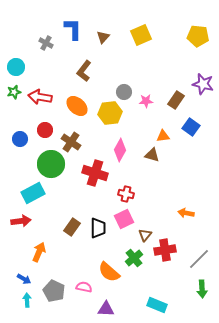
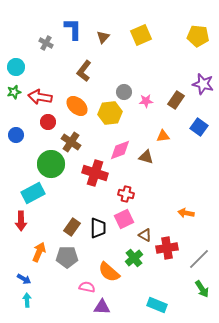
blue square at (191, 127): moved 8 px right
red circle at (45, 130): moved 3 px right, 8 px up
blue circle at (20, 139): moved 4 px left, 4 px up
pink diamond at (120, 150): rotated 40 degrees clockwise
brown triangle at (152, 155): moved 6 px left, 2 px down
red arrow at (21, 221): rotated 96 degrees clockwise
brown triangle at (145, 235): rotated 40 degrees counterclockwise
red cross at (165, 250): moved 2 px right, 2 px up
pink semicircle at (84, 287): moved 3 px right
green arrow at (202, 289): rotated 30 degrees counterclockwise
gray pentagon at (54, 291): moved 13 px right, 34 px up; rotated 25 degrees counterclockwise
purple triangle at (106, 309): moved 4 px left, 2 px up
